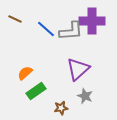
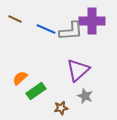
blue line: rotated 18 degrees counterclockwise
purple triangle: moved 1 px down
orange semicircle: moved 5 px left, 5 px down
